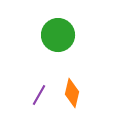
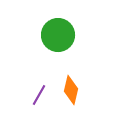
orange diamond: moved 1 px left, 3 px up
